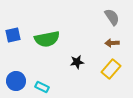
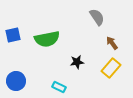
gray semicircle: moved 15 px left
brown arrow: rotated 56 degrees clockwise
yellow rectangle: moved 1 px up
cyan rectangle: moved 17 px right
